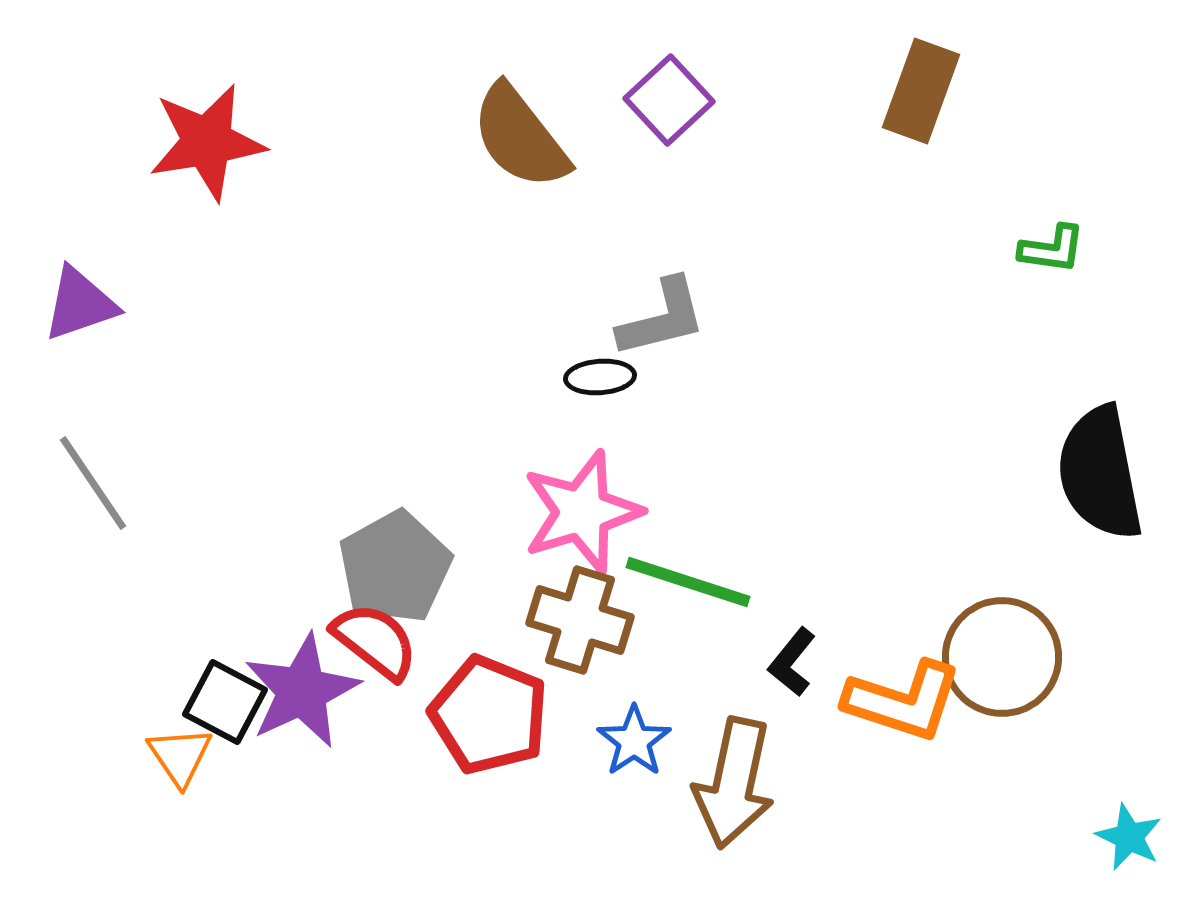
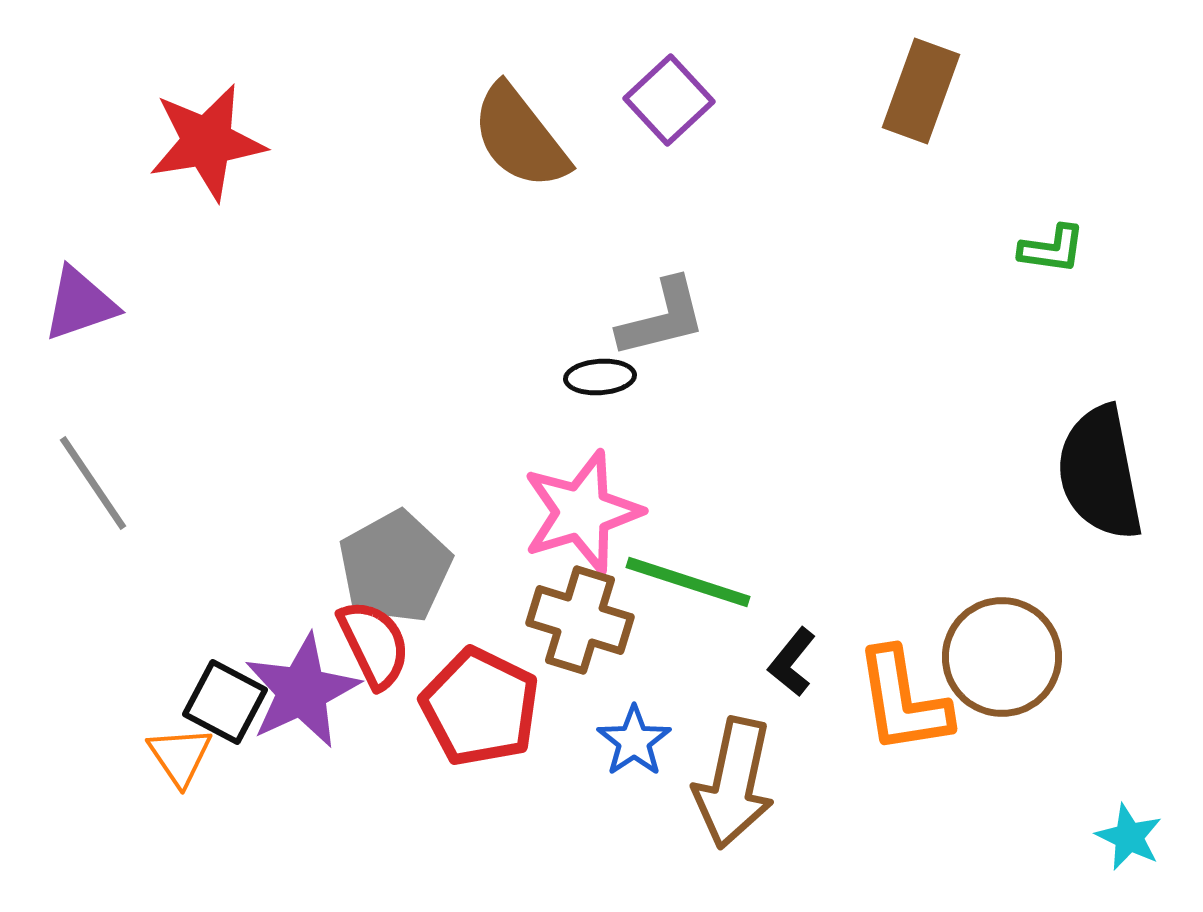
red semicircle: moved 1 px left, 3 px down; rotated 26 degrees clockwise
orange L-shape: rotated 63 degrees clockwise
red pentagon: moved 9 px left, 8 px up; rotated 4 degrees clockwise
